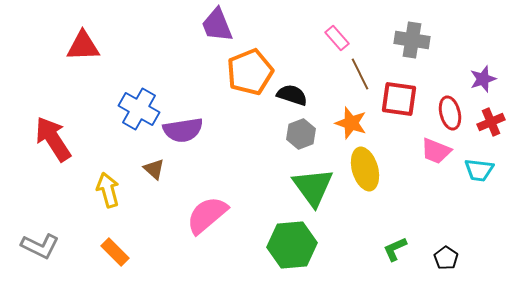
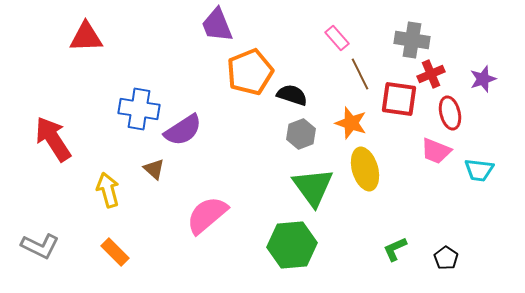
red triangle: moved 3 px right, 9 px up
blue cross: rotated 21 degrees counterclockwise
red cross: moved 60 px left, 48 px up
purple semicircle: rotated 24 degrees counterclockwise
